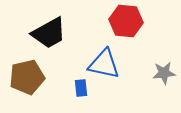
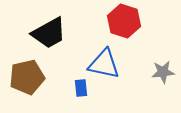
red hexagon: moved 2 px left; rotated 12 degrees clockwise
gray star: moved 1 px left, 1 px up
